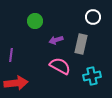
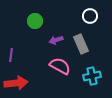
white circle: moved 3 px left, 1 px up
gray rectangle: rotated 36 degrees counterclockwise
